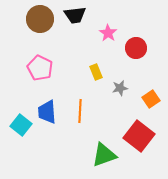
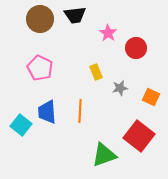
orange square: moved 2 px up; rotated 30 degrees counterclockwise
